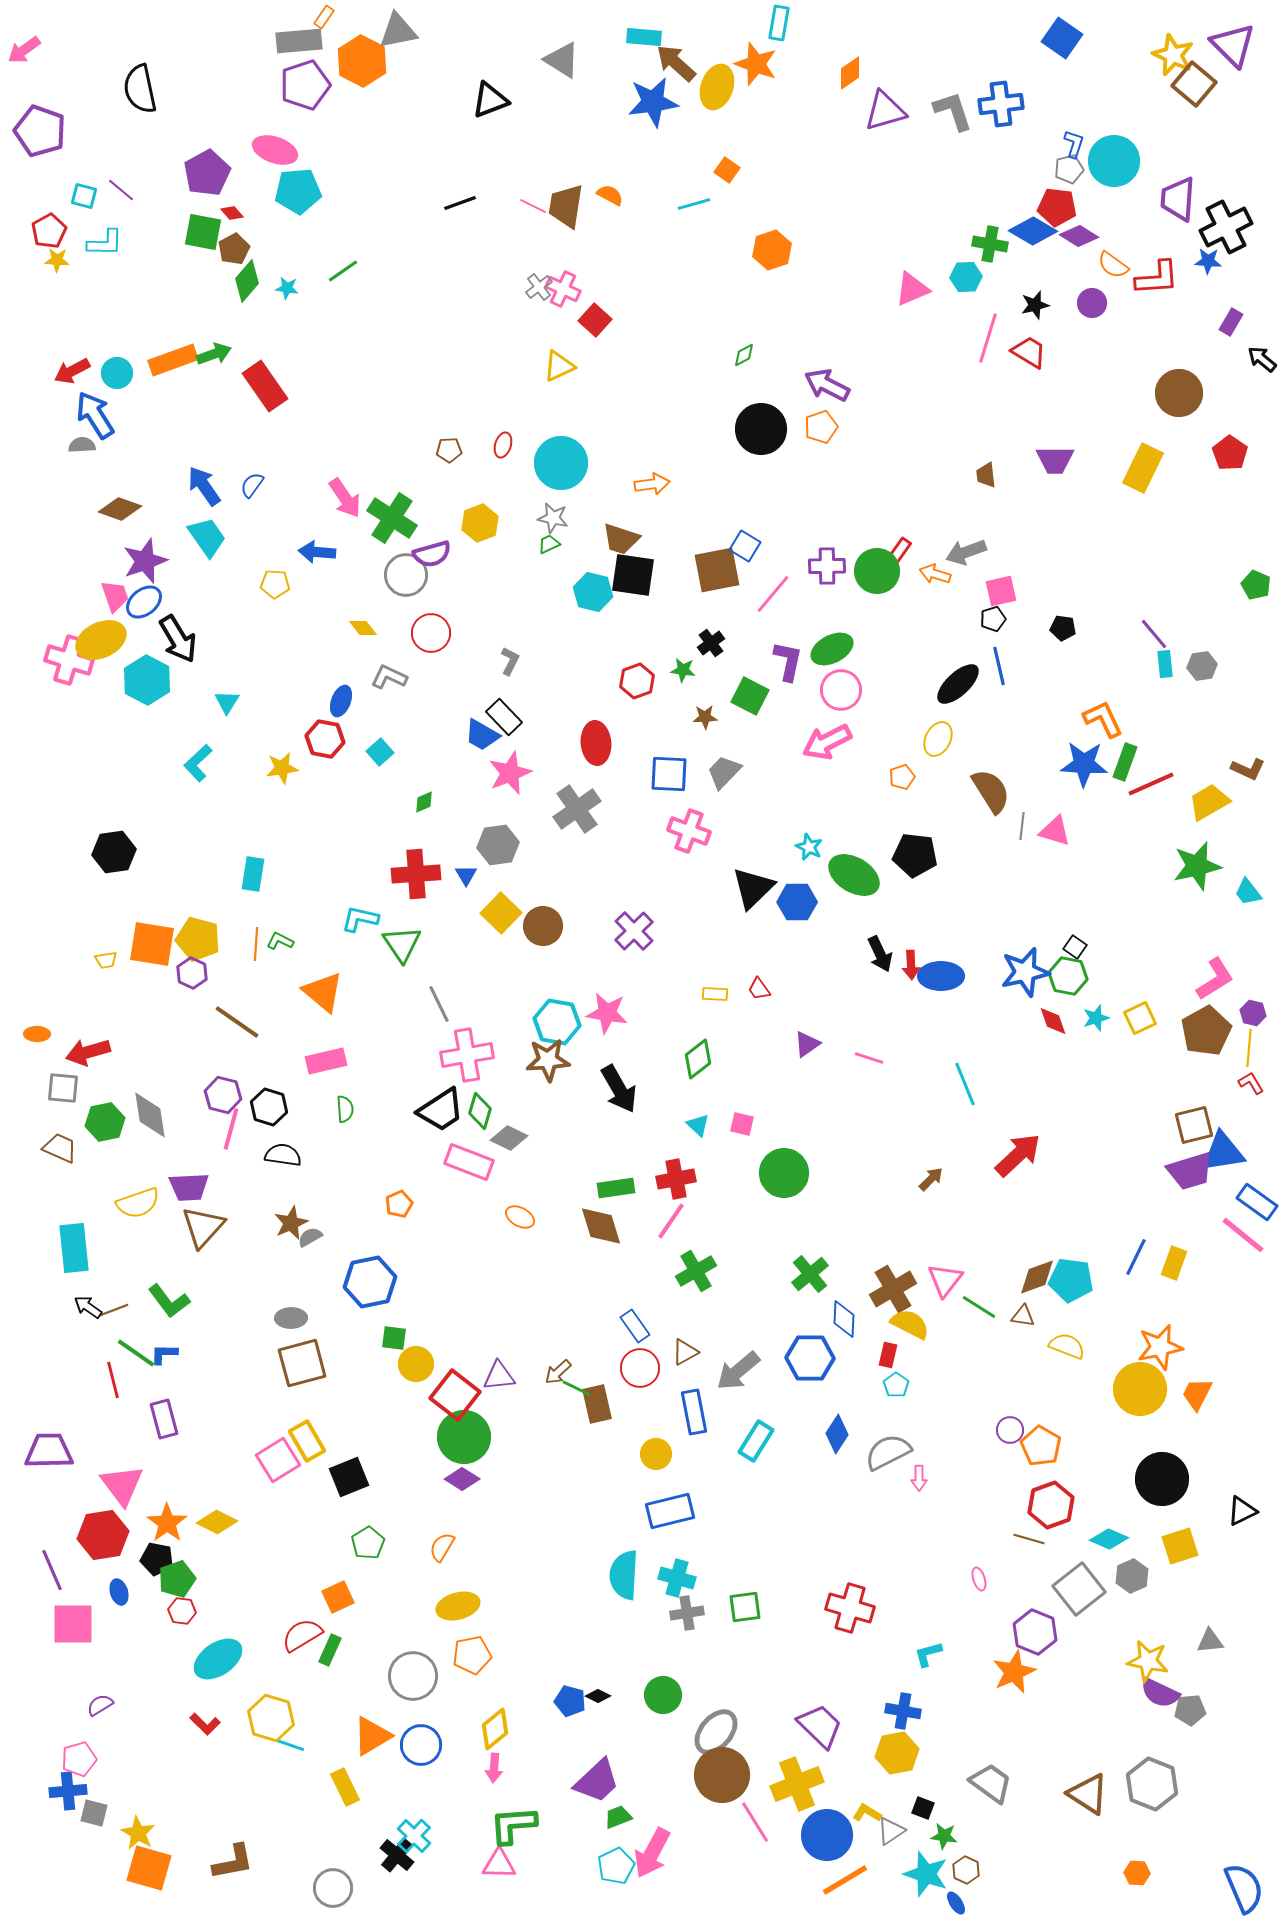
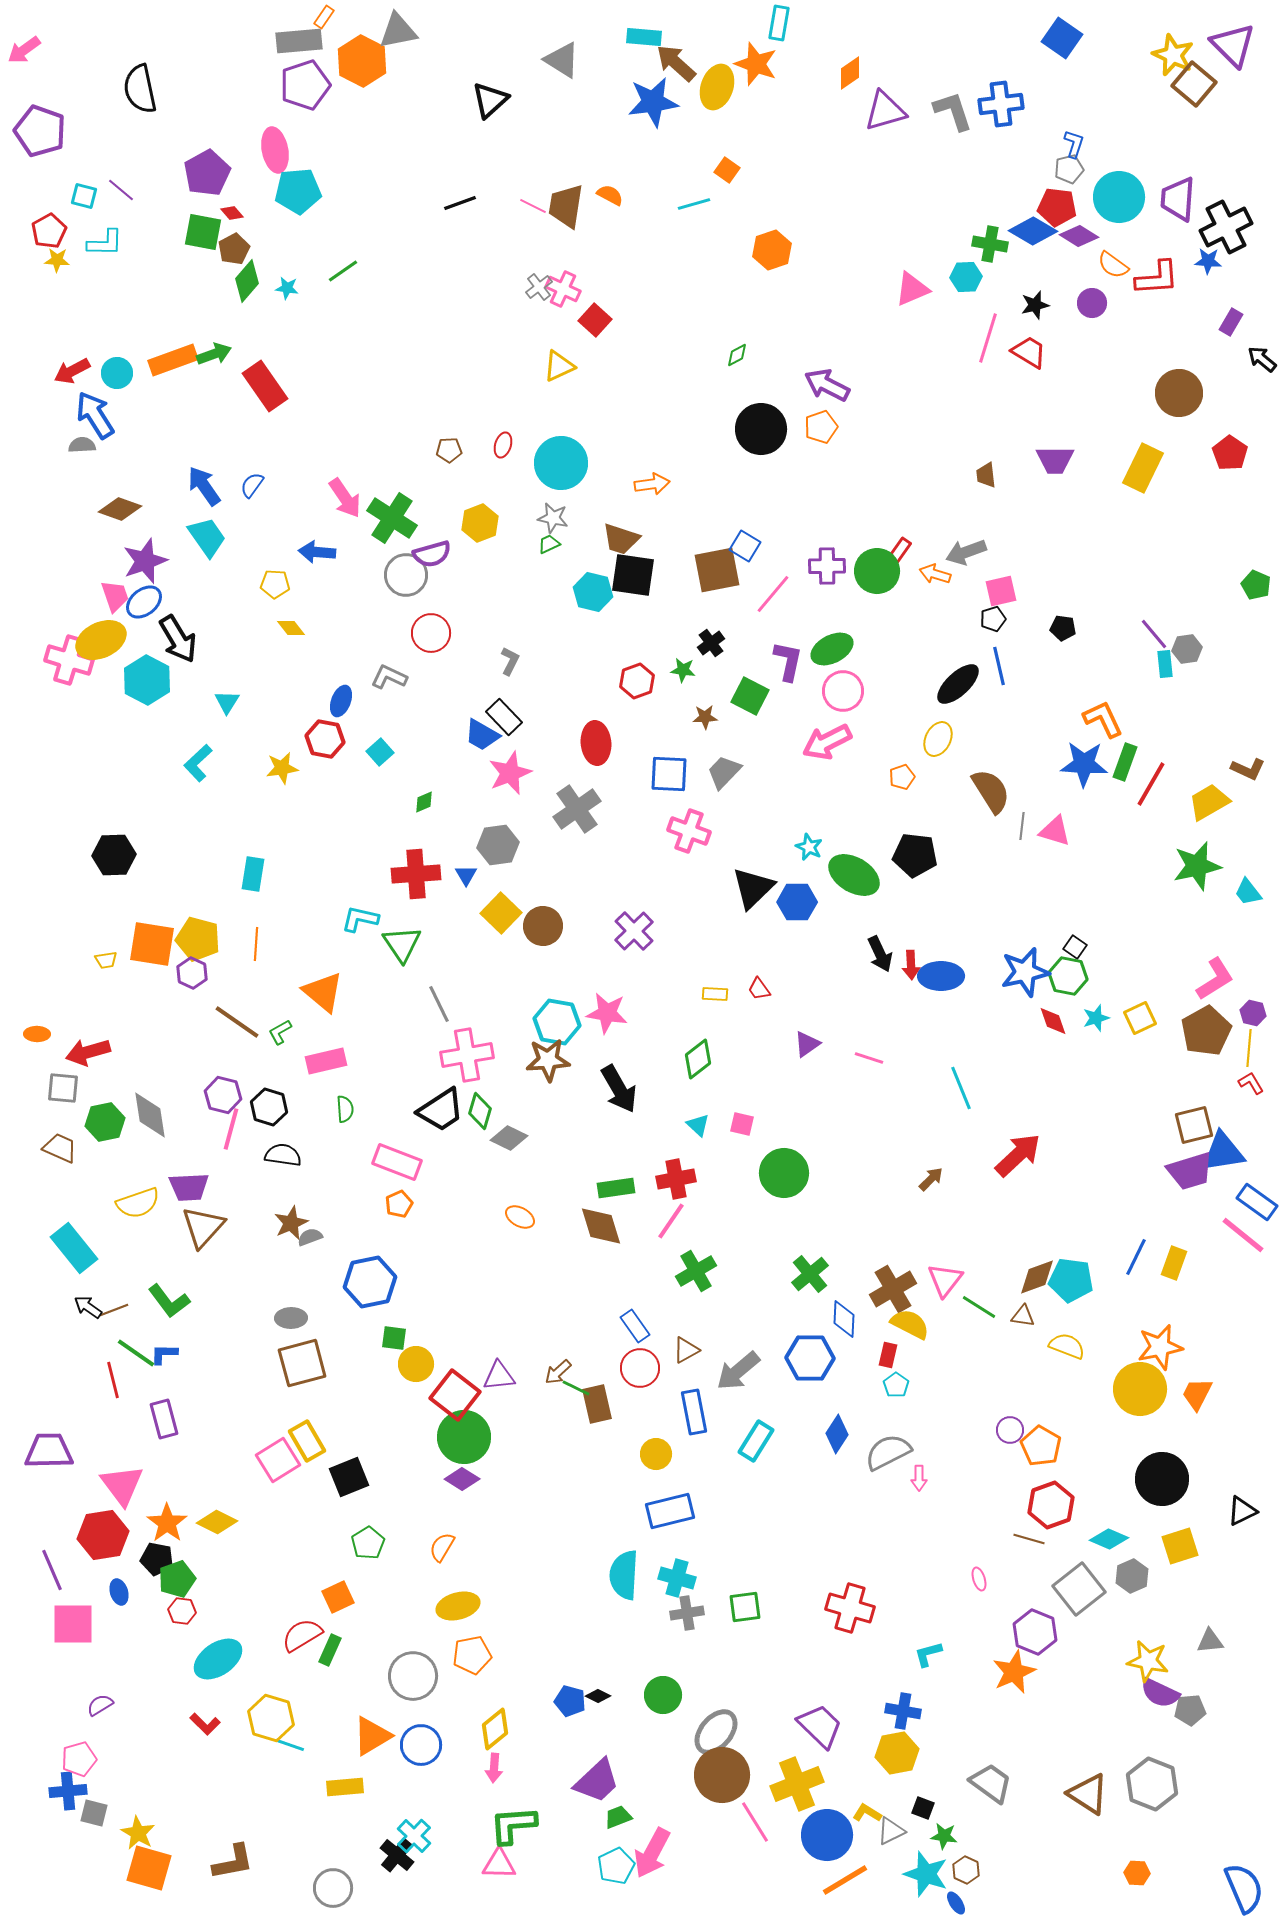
black triangle at (490, 100): rotated 21 degrees counterclockwise
pink ellipse at (275, 150): rotated 60 degrees clockwise
cyan circle at (1114, 161): moved 5 px right, 36 px down
green diamond at (744, 355): moved 7 px left
yellow diamond at (363, 628): moved 72 px left
gray hexagon at (1202, 666): moved 15 px left, 17 px up
pink circle at (841, 690): moved 2 px right, 1 px down
red line at (1151, 784): rotated 36 degrees counterclockwise
black hexagon at (114, 852): moved 3 px down; rotated 6 degrees clockwise
green L-shape at (280, 941): moved 91 px down; rotated 56 degrees counterclockwise
cyan line at (965, 1084): moved 4 px left, 4 px down
pink rectangle at (469, 1162): moved 72 px left
gray semicircle at (310, 1237): rotated 10 degrees clockwise
cyan rectangle at (74, 1248): rotated 33 degrees counterclockwise
brown triangle at (685, 1352): moved 1 px right, 2 px up
yellow rectangle at (345, 1787): rotated 69 degrees counterclockwise
gray triangle at (891, 1831): rotated 8 degrees clockwise
